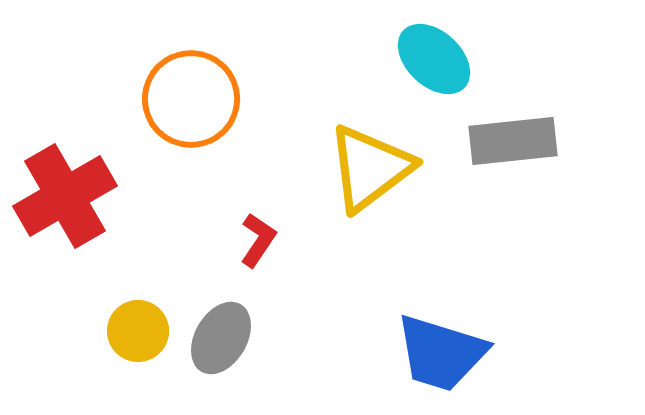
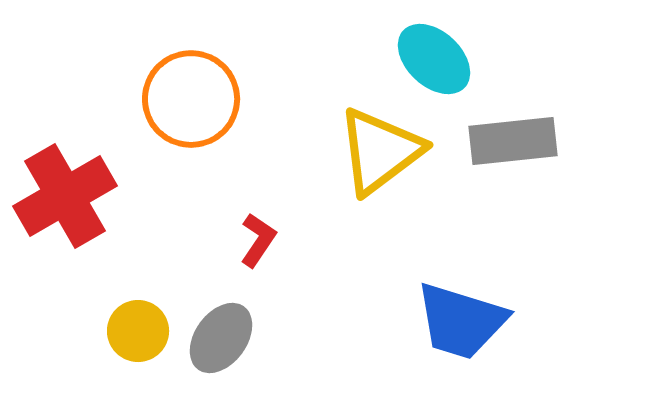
yellow triangle: moved 10 px right, 17 px up
gray ellipse: rotated 6 degrees clockwise
blue trapezoid: moved 20 px right, 32 px up
